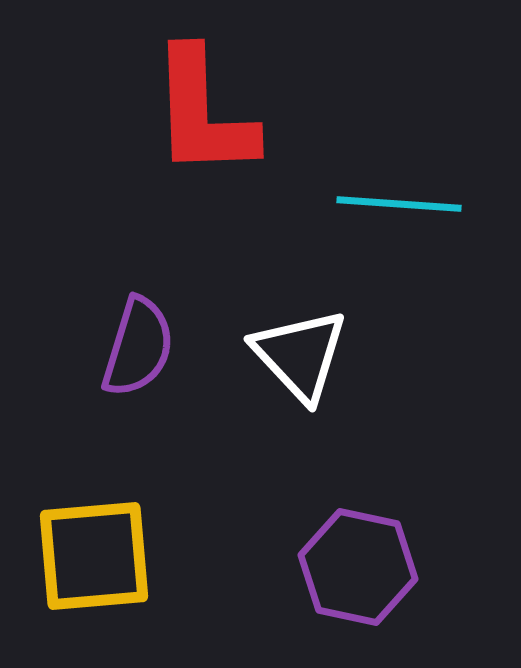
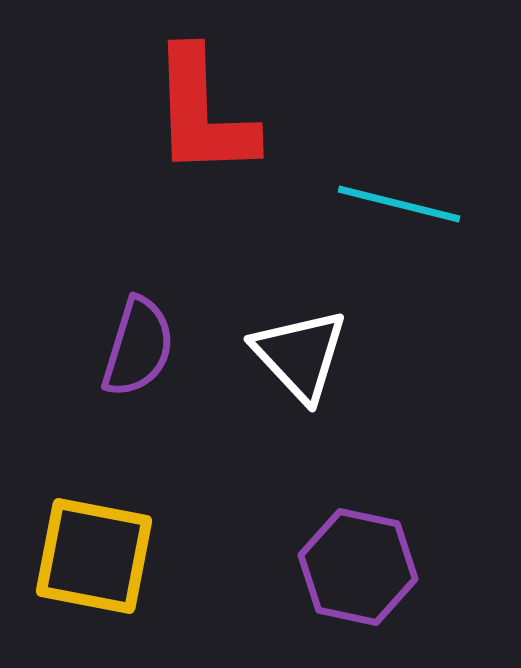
cyan line: rotated 10 degrees clockwise
yellow square: rotated 16 degrees clockwise
